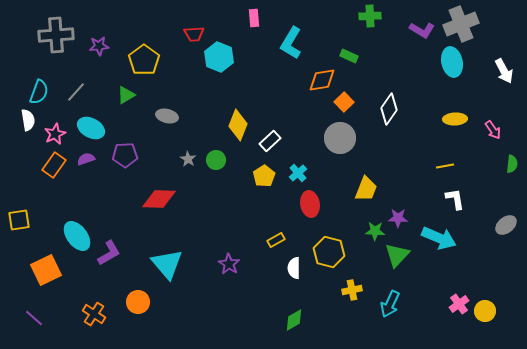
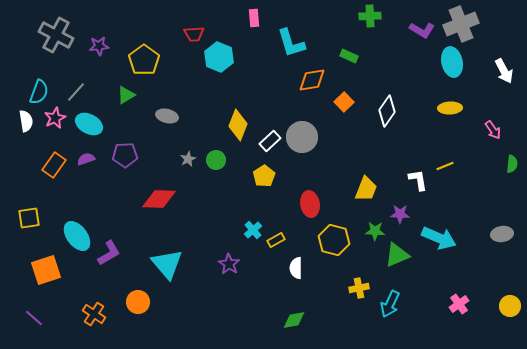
gray cross at (56, 35): rotated 32 degrees clockwise
cyan L-shape at (291, 43): rotated 48 degrees counterclockwise
orange diamond at (322, 80): moved 10 px left
white diamond at (389, 109): moved 2 px left, 2 px down
yellow ellipse at (455, 119): moved 5 px left, 11 px up
white semicircle at (28, 120): moved 2 px left, 1 px down
cyan ellipse at (91, 128): moved 2 px left, 4 px up
pink star at (55, 134): moved 16 px up
gray circle at (340, 138): moved 38 px left, 1 px up
gray star at (188, 159): rotated 14 degrees clockwise
yellow line at (445, 166): rotated 12 degrees counterclockwise
cyan cross at (298, 173): moved 45 px left, 57 px down
white L-shape at (455, 199): moved 37 px left, 19 px up
purple star at (398, 218): moved 2 px right, 4 px up
yellow square at (19, 220): moved 10 px right, 2 px up
gray ellipse at (506, 225): moved 4 px left, 9 px down; rotated 30 degrees clockwise
yellow hexagon at (329, 252): moved 5 px right, 12 px up
green triangle at (397, 255): rotated 24 degrees clockwise
white semicircle at (294, 268): moved 2 px right
orange square at (46, 270): rotated 8 degrees clockwise
yellow cross at (352, 290): moved 7 px right, 2 px up
yellow circle at (485, 311): moved 25 px right, 5 px up
green diamond at (294, 320): rotated 20 degrees clockwise
